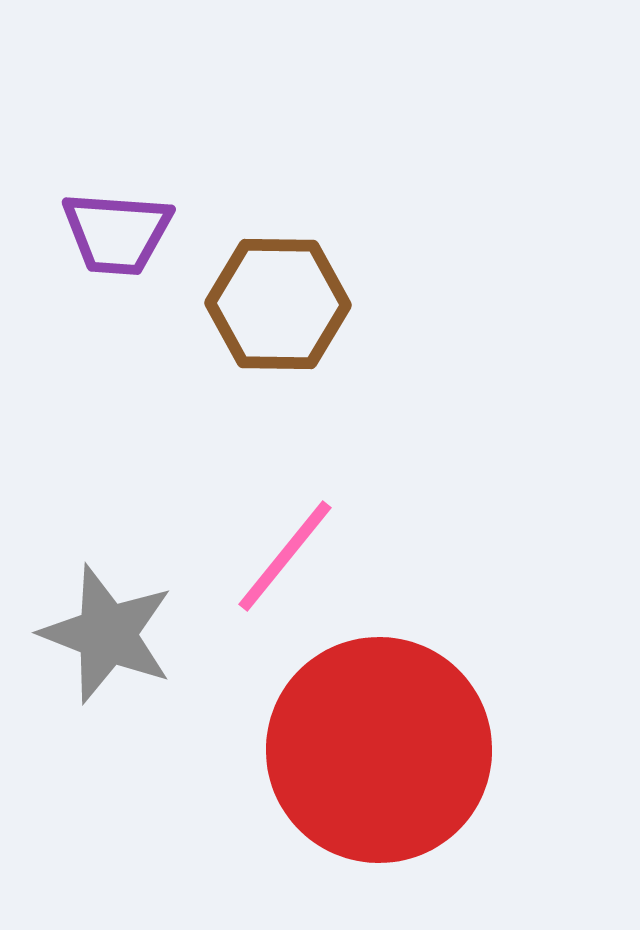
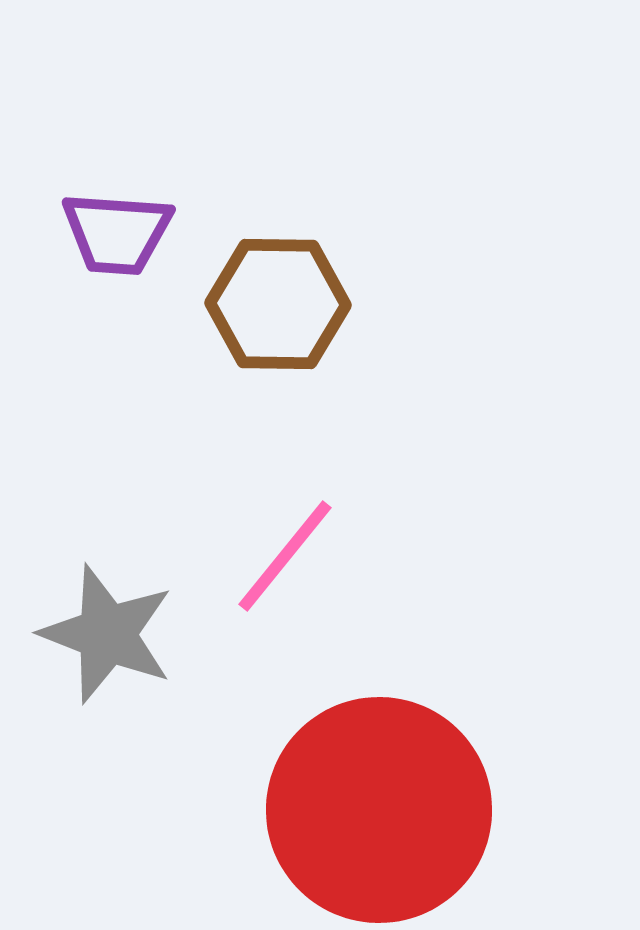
red circle: moved 60 px down
